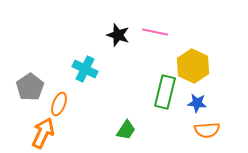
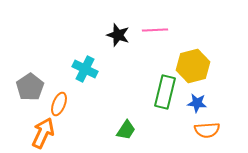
pink line: moved 2 px up; rotated 15 degrees counterclockwise
yellow hexagon: rotated 20 degrees clockwise
